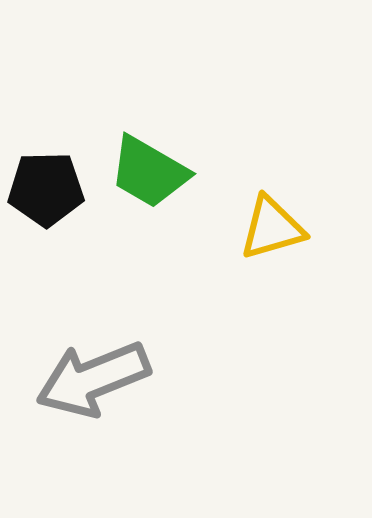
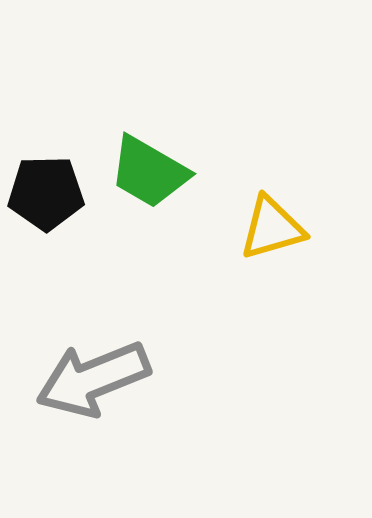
black pentagon: moved 4 px down
